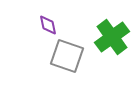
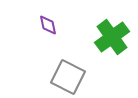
gray square: moved 1 px right, 21 px down; rotated 8 degrees clockwise
